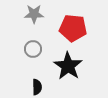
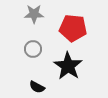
black semicircle: rotated 119 degrees clockwise
